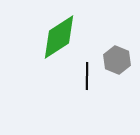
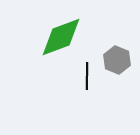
green diamond: moved 2 px right; rotated 12 degrees clockwise
